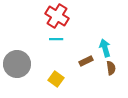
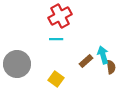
red cross: moved 3 px right; rotated 30 degrees clockwise
cyan arrow: moved 2 px left, 7 px down
brown rectangle: rotated 16 degrees counterclockwise
brown semicircle: moved 1 px up
